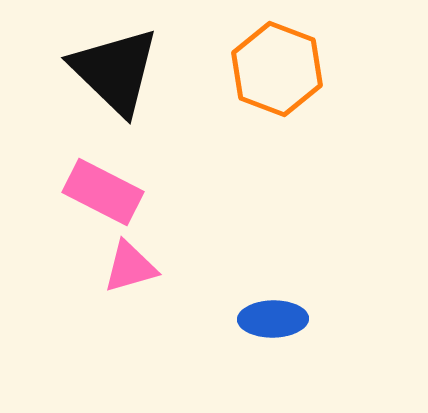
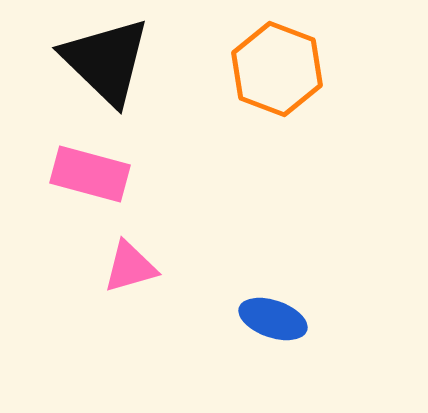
black triangle: moved 9 px left, 10 px up
pink rectangle: moved 13 px left, 18 px up; rotated 12 degrees counterclockwise
blue ellipse: rotated 20 degrees clockwise
